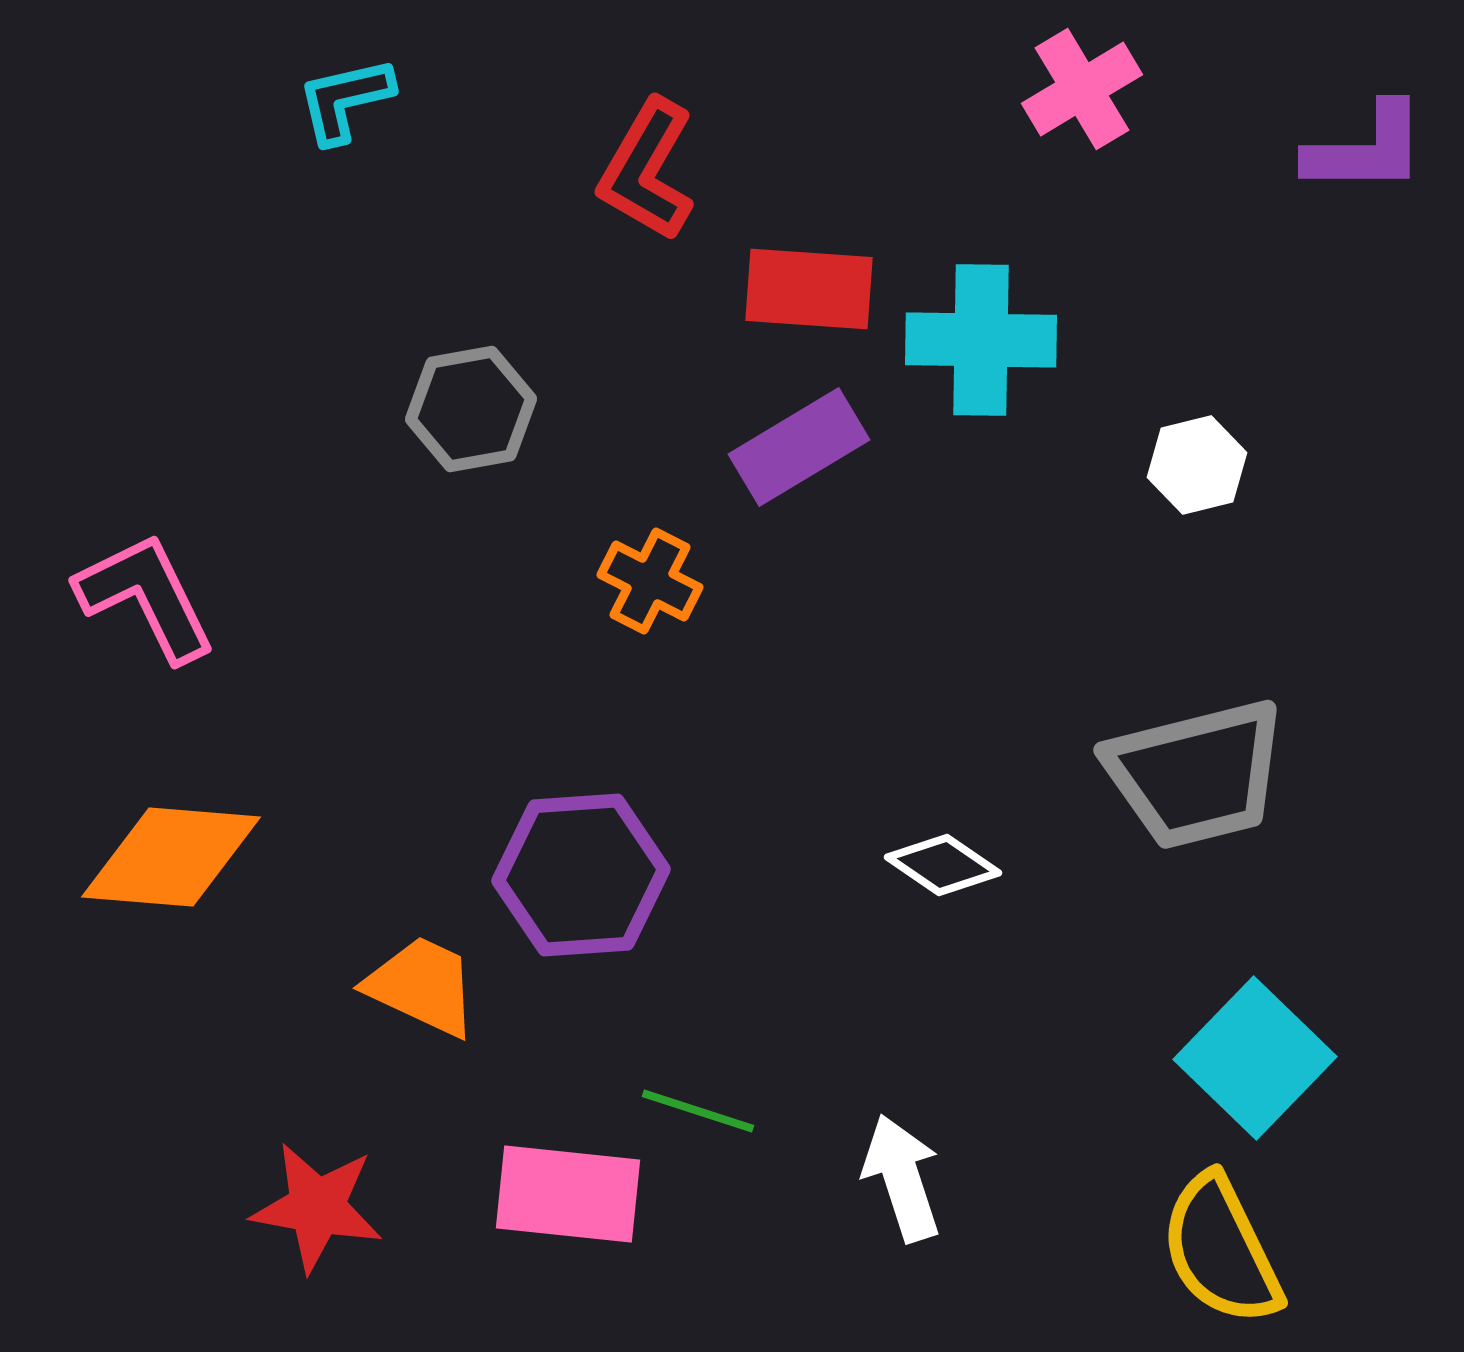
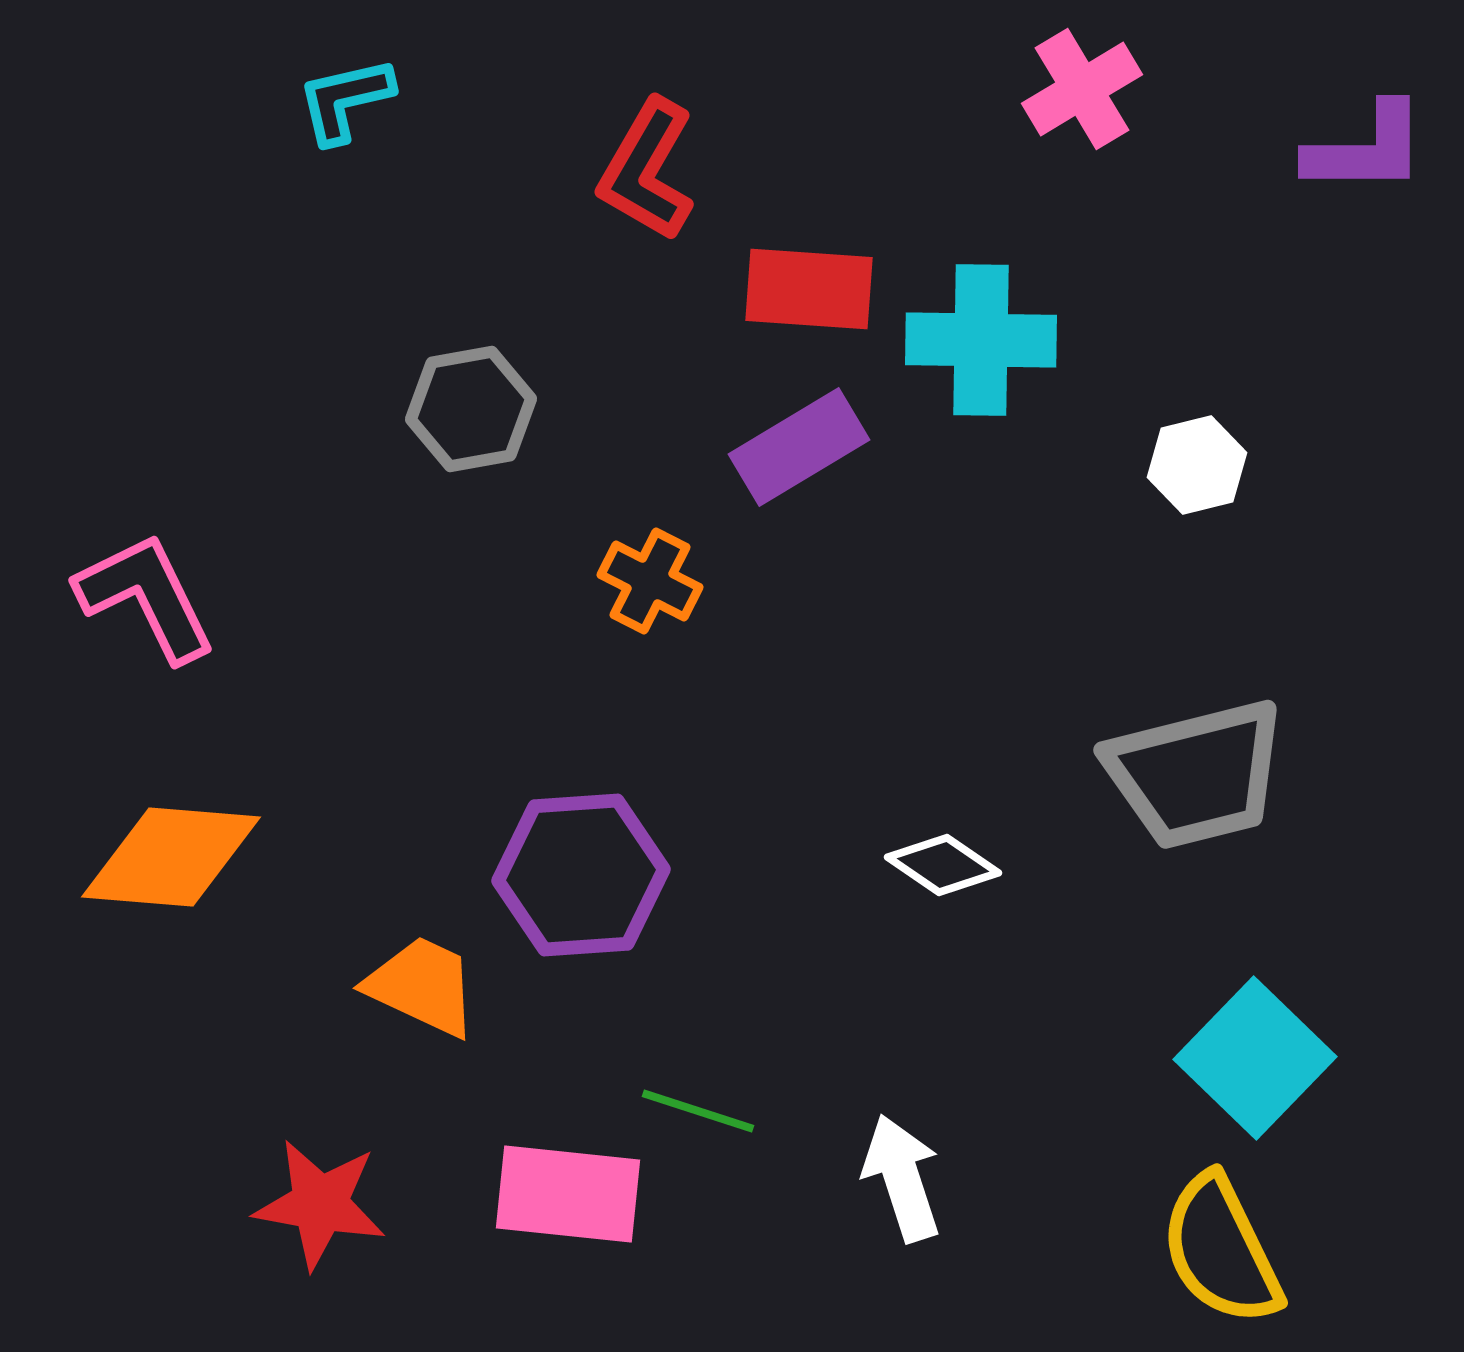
red star: moved 3 px right, 3 px up
